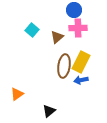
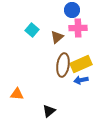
blue circle: moved 2 px left
yellow rectangle: moved 2 px down; rotated 40 degrees clockwise
brown ellipse: moved 1 px left, 1 px up
orange triangle: rotated 40 degrees clockwise
